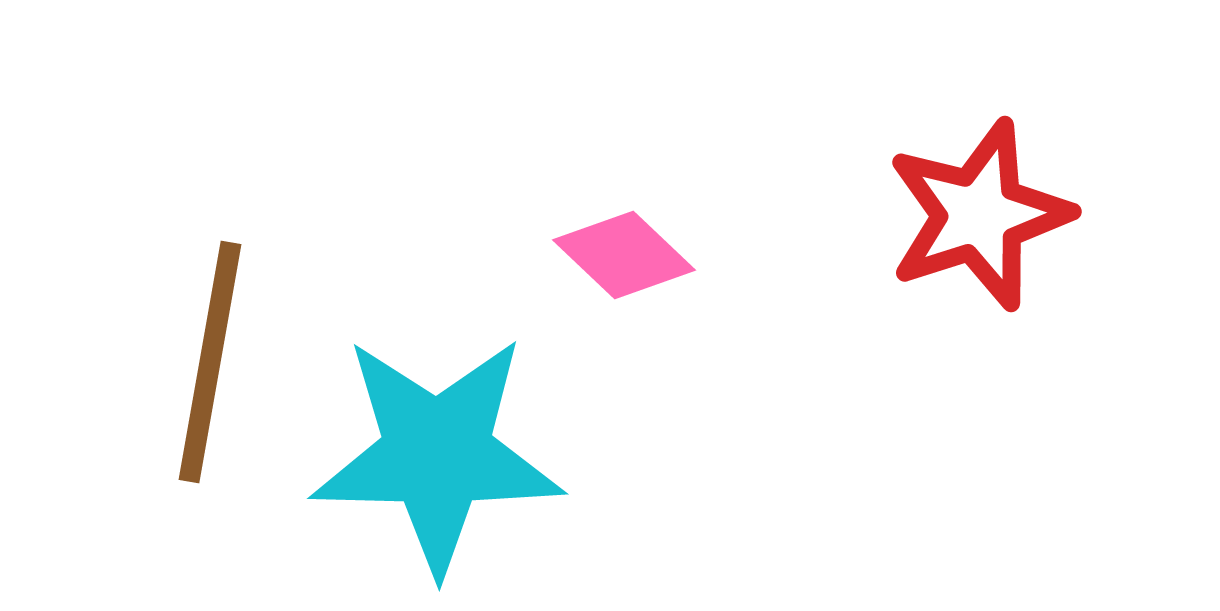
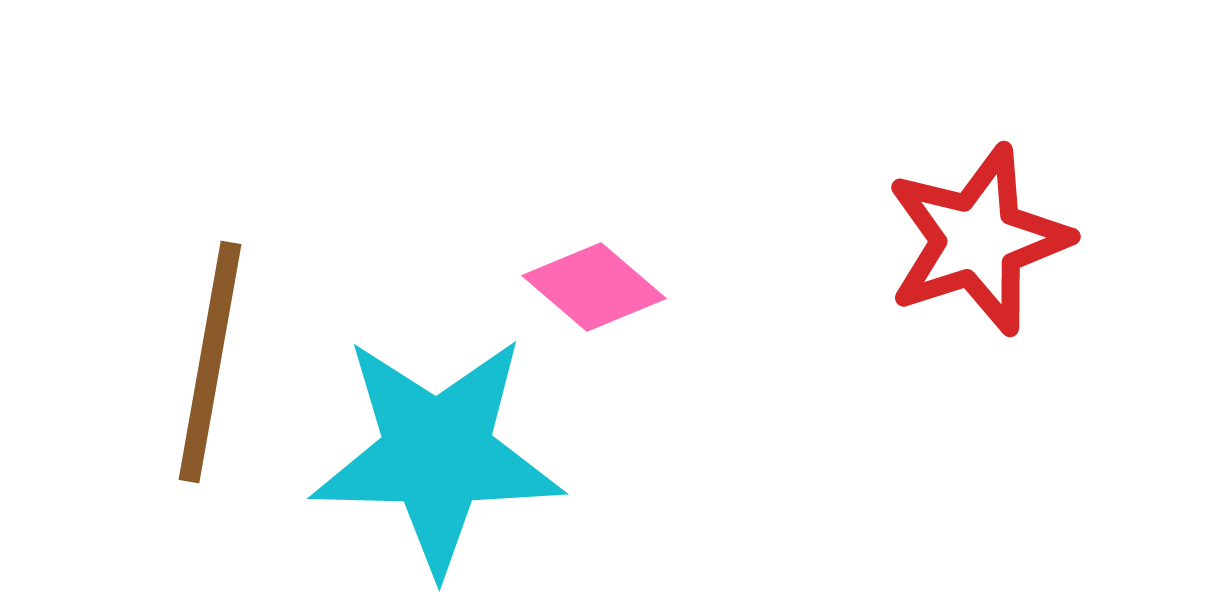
red star: moved 1 px left, 25 px down
pink diamond: moved 30 px left, 32 px down; rotated 3 degrees counterclockwise
